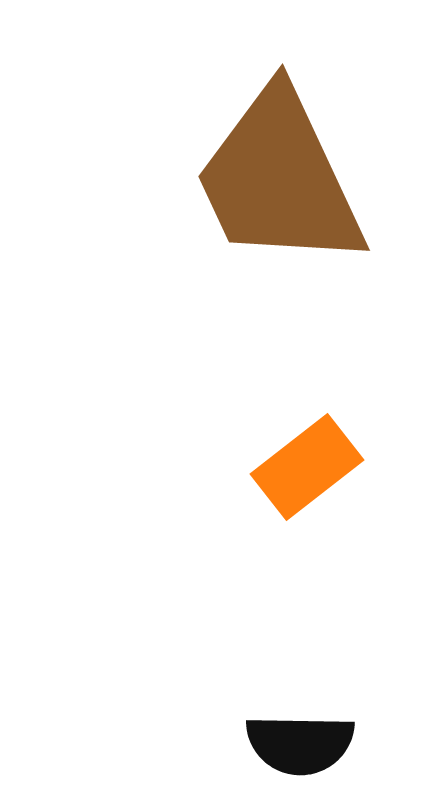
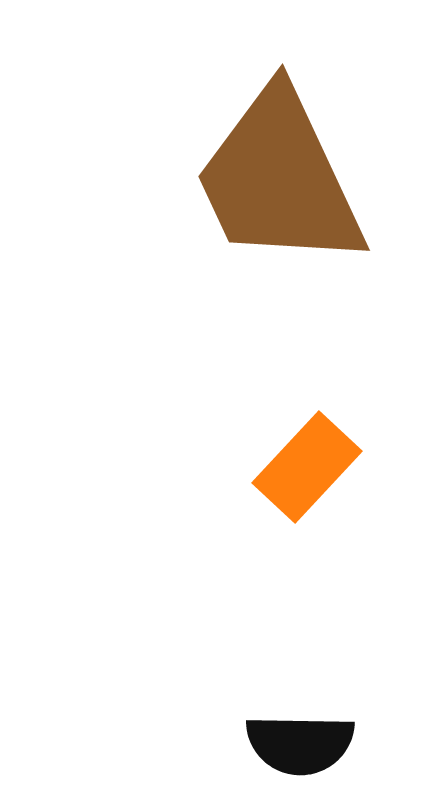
orange rectangle: rotated 9 degrees counterclockwise
